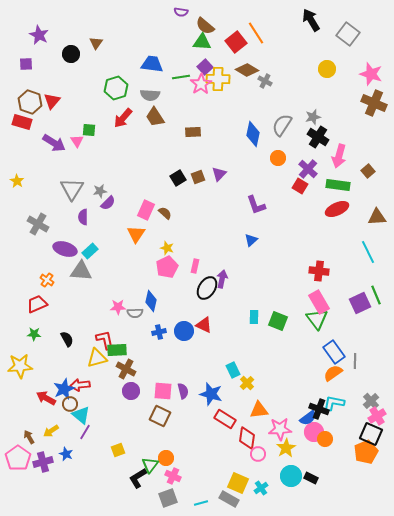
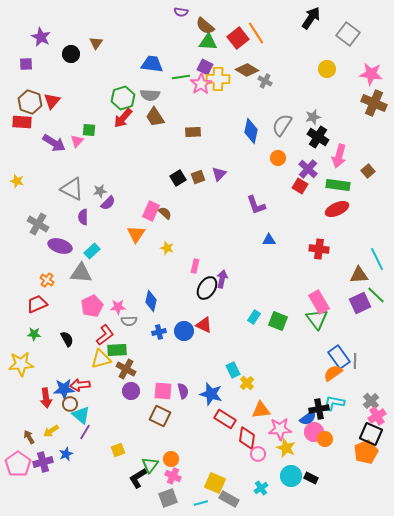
black arrow at (311, 20): moved 2 px up; rotated 65 degrees clockwise
purple star at (39, 35): moved 2 px right, 2 px down
green triangle at (202, 42): moved 6 px right
red square at (236, 42): moved 2 px right, 4 px up
purple square at (205, 67): rotated 21 degrees counterclockwise
pink star at (371, 74): rotated 10 degrees counterclockwise
green hexagon at (116, 88): moved 7 px right, 10 px down
red rectangle at (22, 122): rotated 12 degrees counterclockwise
blue diamond at (253, 134): moved 2 px left, 3 px up
pink triangle at (77, 141): rotated 16 degrees clockwise
yellow star at (17, 181): rotated 16 degrees counterclockwise
gray triangle at (72, 189): rotated 35 degrees counterclockwise
pink rectangle at (146, 210): moved 5 px right, 1 px down
brown triangle at (377, 217): moved 18 px left, 58 px down
blue triangle at (251, 240): moved 18 px right; rotated 40 degrees clockwise
purple ellipse at (65, 249): moved 5 px left, 3 px up
cyan rectangle at (90, 251): moved 2 px right
cyan line at (368, 252): moved 9 px right, 7 px down
pink pentagon at (167, 267): moved 75 px left, 39 px down
gray triangle at (81, 271): moved 2 px down
red cross at (319, 271): moved 22 px up
green line at (376, 295): rotated 24 degrees counterclockwise
gray semicircle at (135, 313): moved 6 px left, 8 px down
cyan rectangle at (254, 317): rotated 32 degrees clockwise
red L-shape at (105, 340): moved 5 px up; rotated 65 degrees clockwise
blue rectangle at (334, 352): moved 5 px right, 5 px down
yellow triangle at (97, 358): moved 4 px right, 1 px down
yellow star at (20, 366): moved 1 px right, 2 px up
blue star at (64, 389): rotated 20 degrees clockwise
red arrow at (46, 398): rotated 126 degrees counterclockwise
black cross at (319, 409): rotated 30 degrees counterclockwise
orange triangle at (259, 410): moved 2 px right
yellow star at (286, 448): rotated 18 degrees counterclockwise
blue star at (66, 454): rotated 24 degrees clockwise
pink pentagon at (18, 458): moved 6 px down
orange circle at (166, 458): moved 5 px right, 1 px down
yellow square at (238, 483): moved 23 px left
